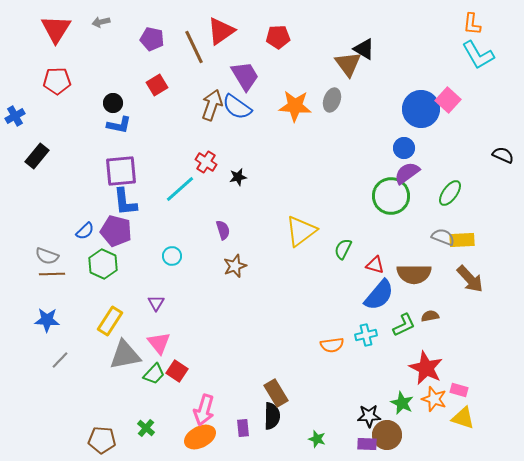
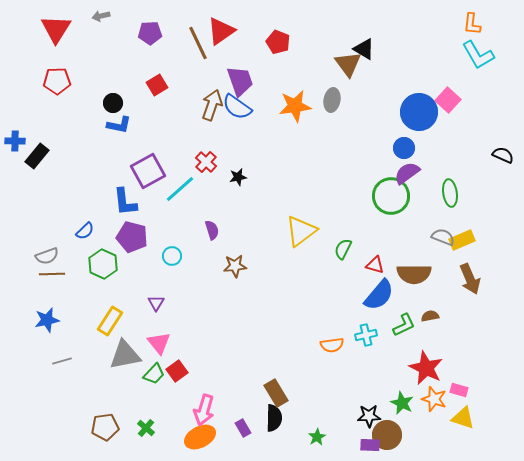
gray arrow at (101, 22): moved 6 px up
red pentagon at (278, 37): moved 5 px down; rotated 25 degrees clockwise
purple pentagon at (152, 39): moved 2 px left, 6 px up; rotated 15 degrees counterclockwise
brown line at (194, 47): moved 4 px right, 4 px up
purple trapezoid at (245, 76): moved 5 px left, 5 px down; rotated 12 degrees clockwise
gray ellipse at (332, 100): rotated 10 degrees counterclockwise
orange star at (295, 106): rotated 12 degrees counterclockwise
blue circle at (421, 109): moved 2 px left, 3 px down
blue cross at (15, 116): moved 25 px down; rotated 30 degrees clockwise
red cross at (206, 162): rotated 10 degrees clockwise
purple square at (121, 171): moved 27 px right; rotated 24 degrees counterclockwise
green ellipse at (450, 193): rotated 44 degrees counterclockwise
purple semicircle at (223, 230): moved 11 px left
purple pentagon at (116, 231): moved 16 px right, 6 px down
yellow rectangle at (462, 240): rotated 20 degrees counterclockwise
gray semicircle at (47, 256): rotated 40 degrees counterclockwise
brown star at (235, 266): rotated 15 degrees clockwise
brown arrow at (470, 279): rotated 20 degrees clockwise
blue star at (47, 320): rotated 15 degrees counterclockwise
gray line at (60, 360): moved 2 px right, 1 px down; rotated 30 degrees clockwise
red square at (177, 371): rotated 20 degrees clockwise
black semicircle at (272, 416): moved 2 px right, 2 px down
purple rectangle at (243, 428): rotated 24 degrees counterclockwise
green star at (317, 439): moved 2 px up; rotated 24 degrees clockwise
brown pentagon at (102, 440): moved 3 px right, 13 px up; rotated 12 degrees counterclockwise
purple rectangle at (367, 444): moved 3 px right, 1 px down
